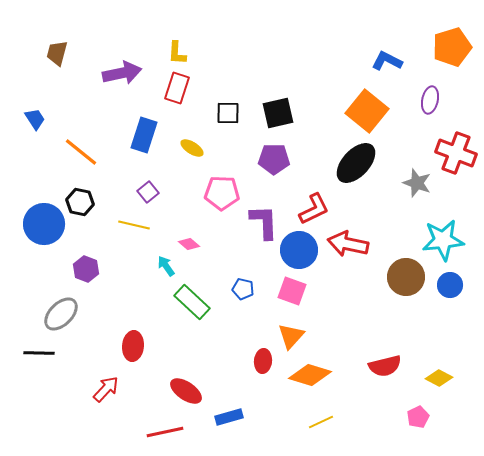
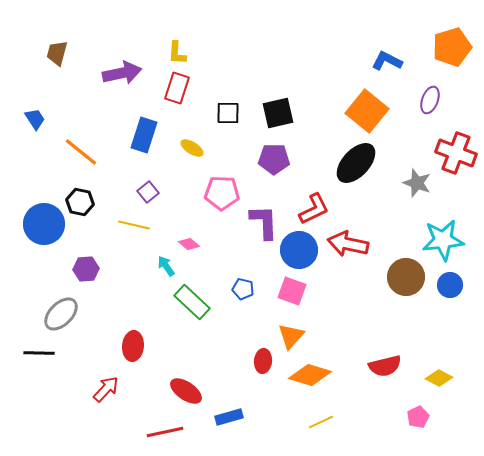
purple ellipse at (430, 100): rotated 8 degrees clockwise
purple hexagon at (86, 269): rotated 25 degrees counterclockwise
